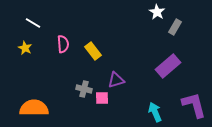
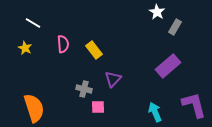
yellow rectangle: moved 1 px right, 1 px up
purple triangle: moved 3 px left, 1 px up; rotated 30 degrees counterclockwise
pink square: moved 4 px left, 9 px down
orange semicircle: rotated 72 degrees clockwise
